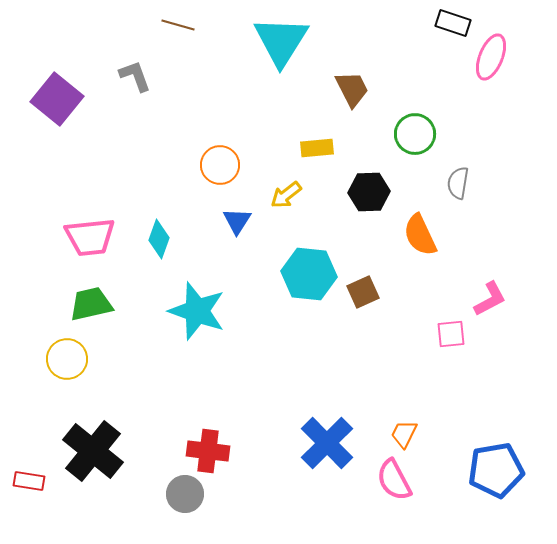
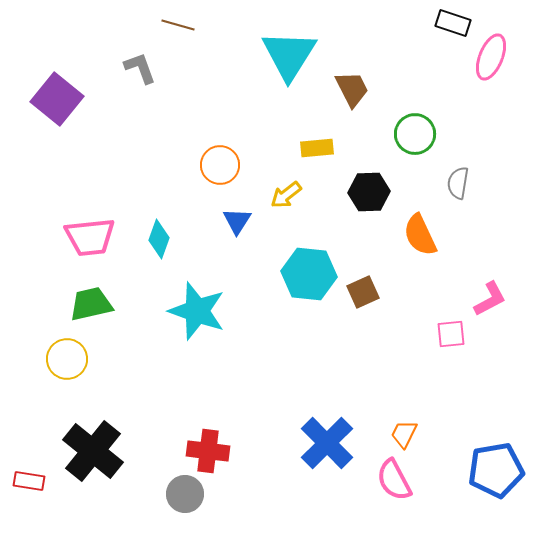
cyan triangle: moved 8 px right, 14 px down
gray L-shape: moved 5 px right, 8 px up
